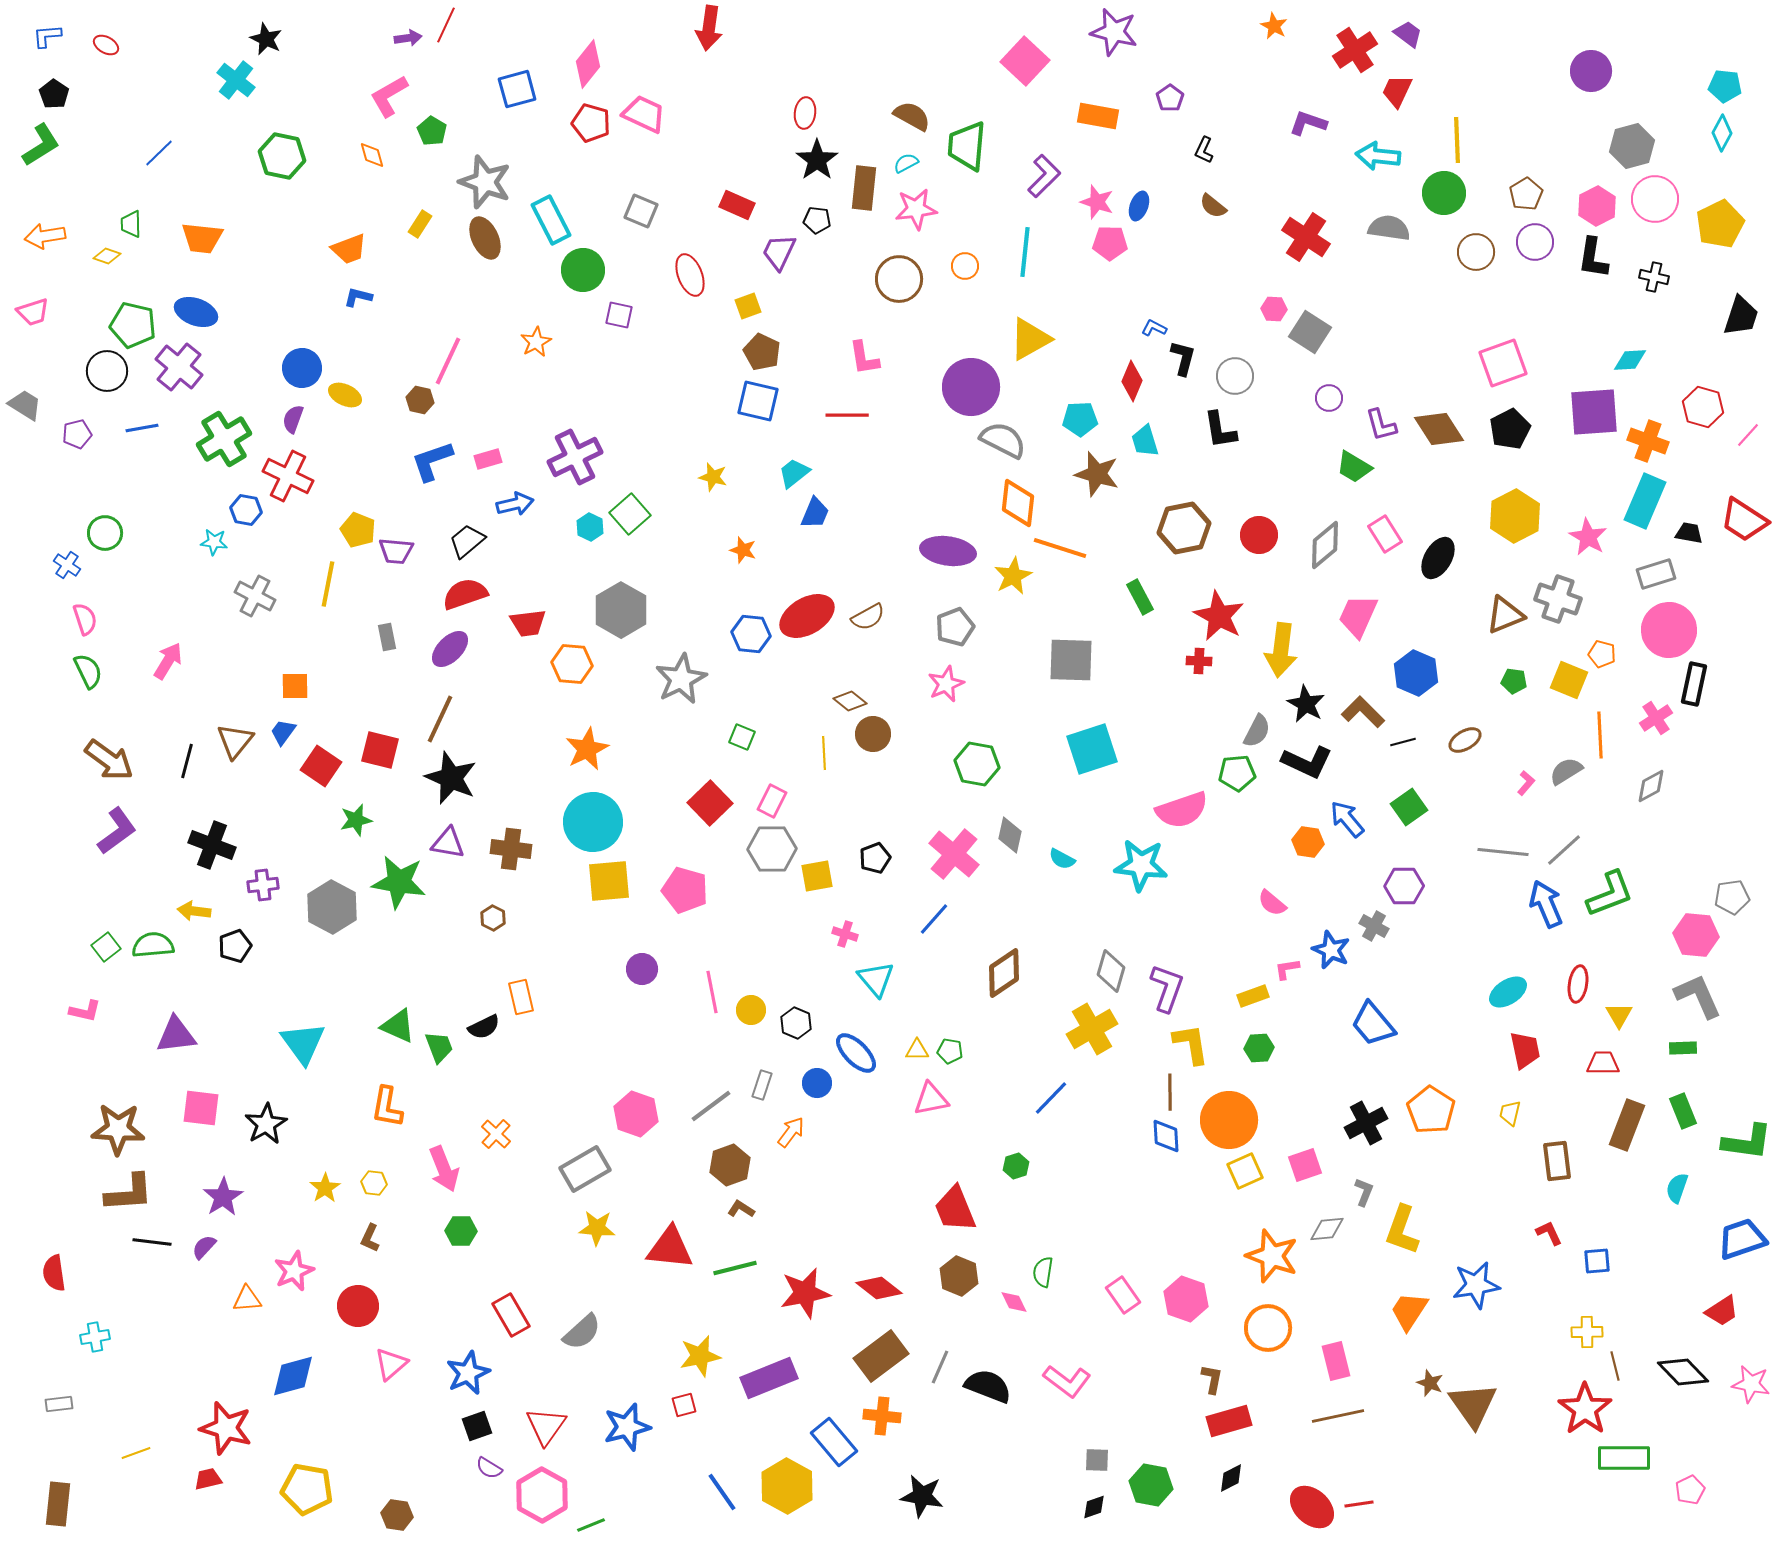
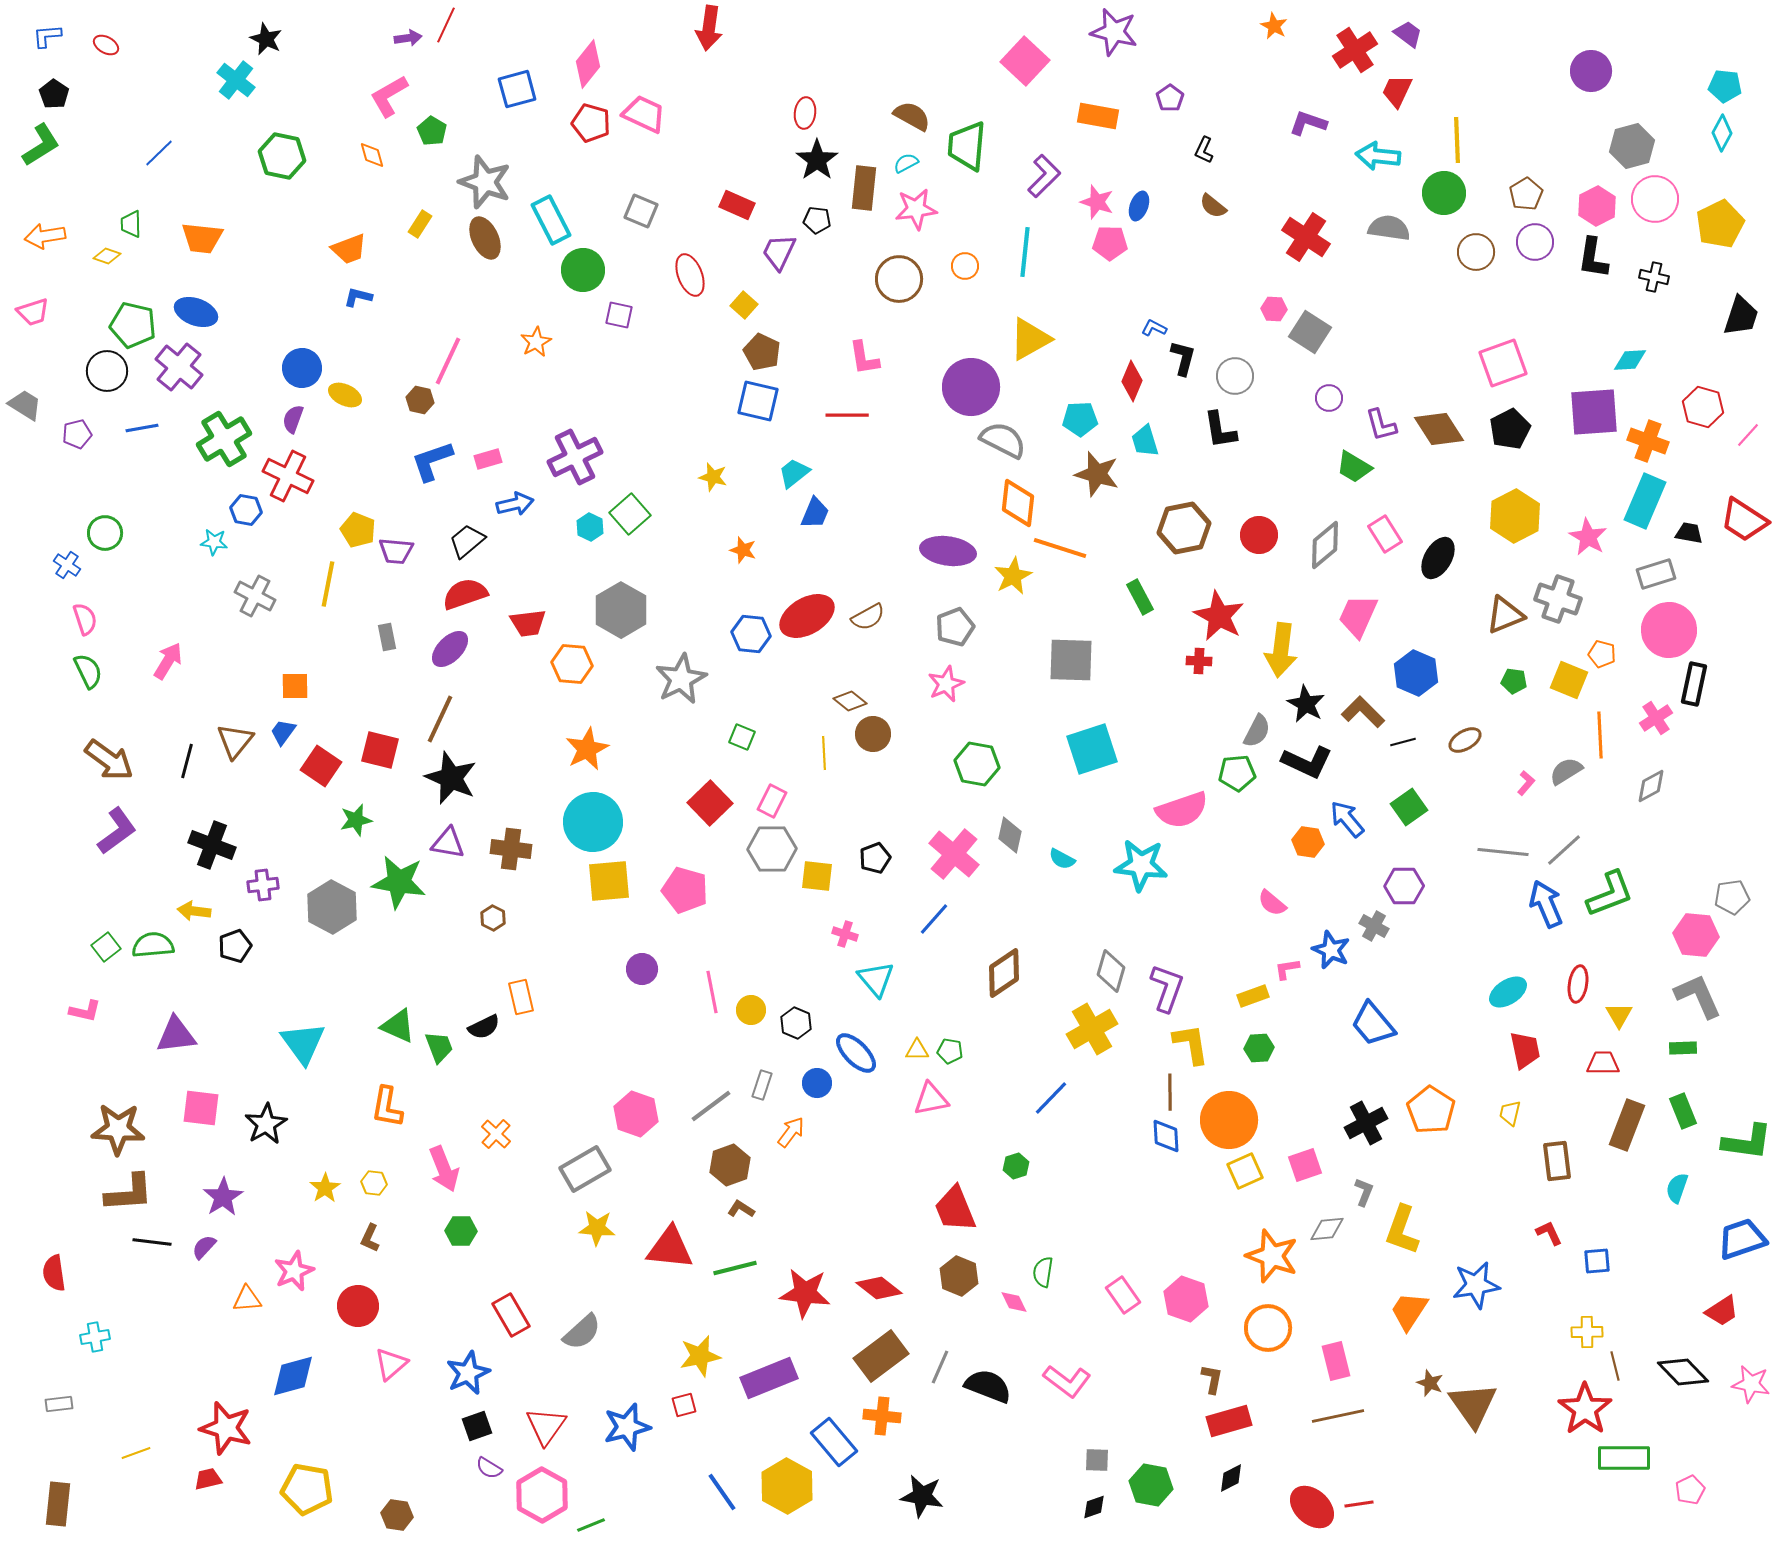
yellow square at (748, 306): moved 4 px left, 1 px up; rotated 28 degrees counterclockwise
yellow square at (817, 876): rotated 16 degrees clockwise
red star at (805, 1293): rotated 18 degrees clockwise
